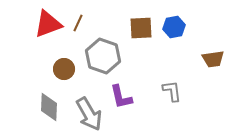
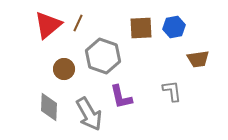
red triangle: moved 1 px down; rotated 20 degrees counterclockwise
brown trapezoid: moved 15 px left
